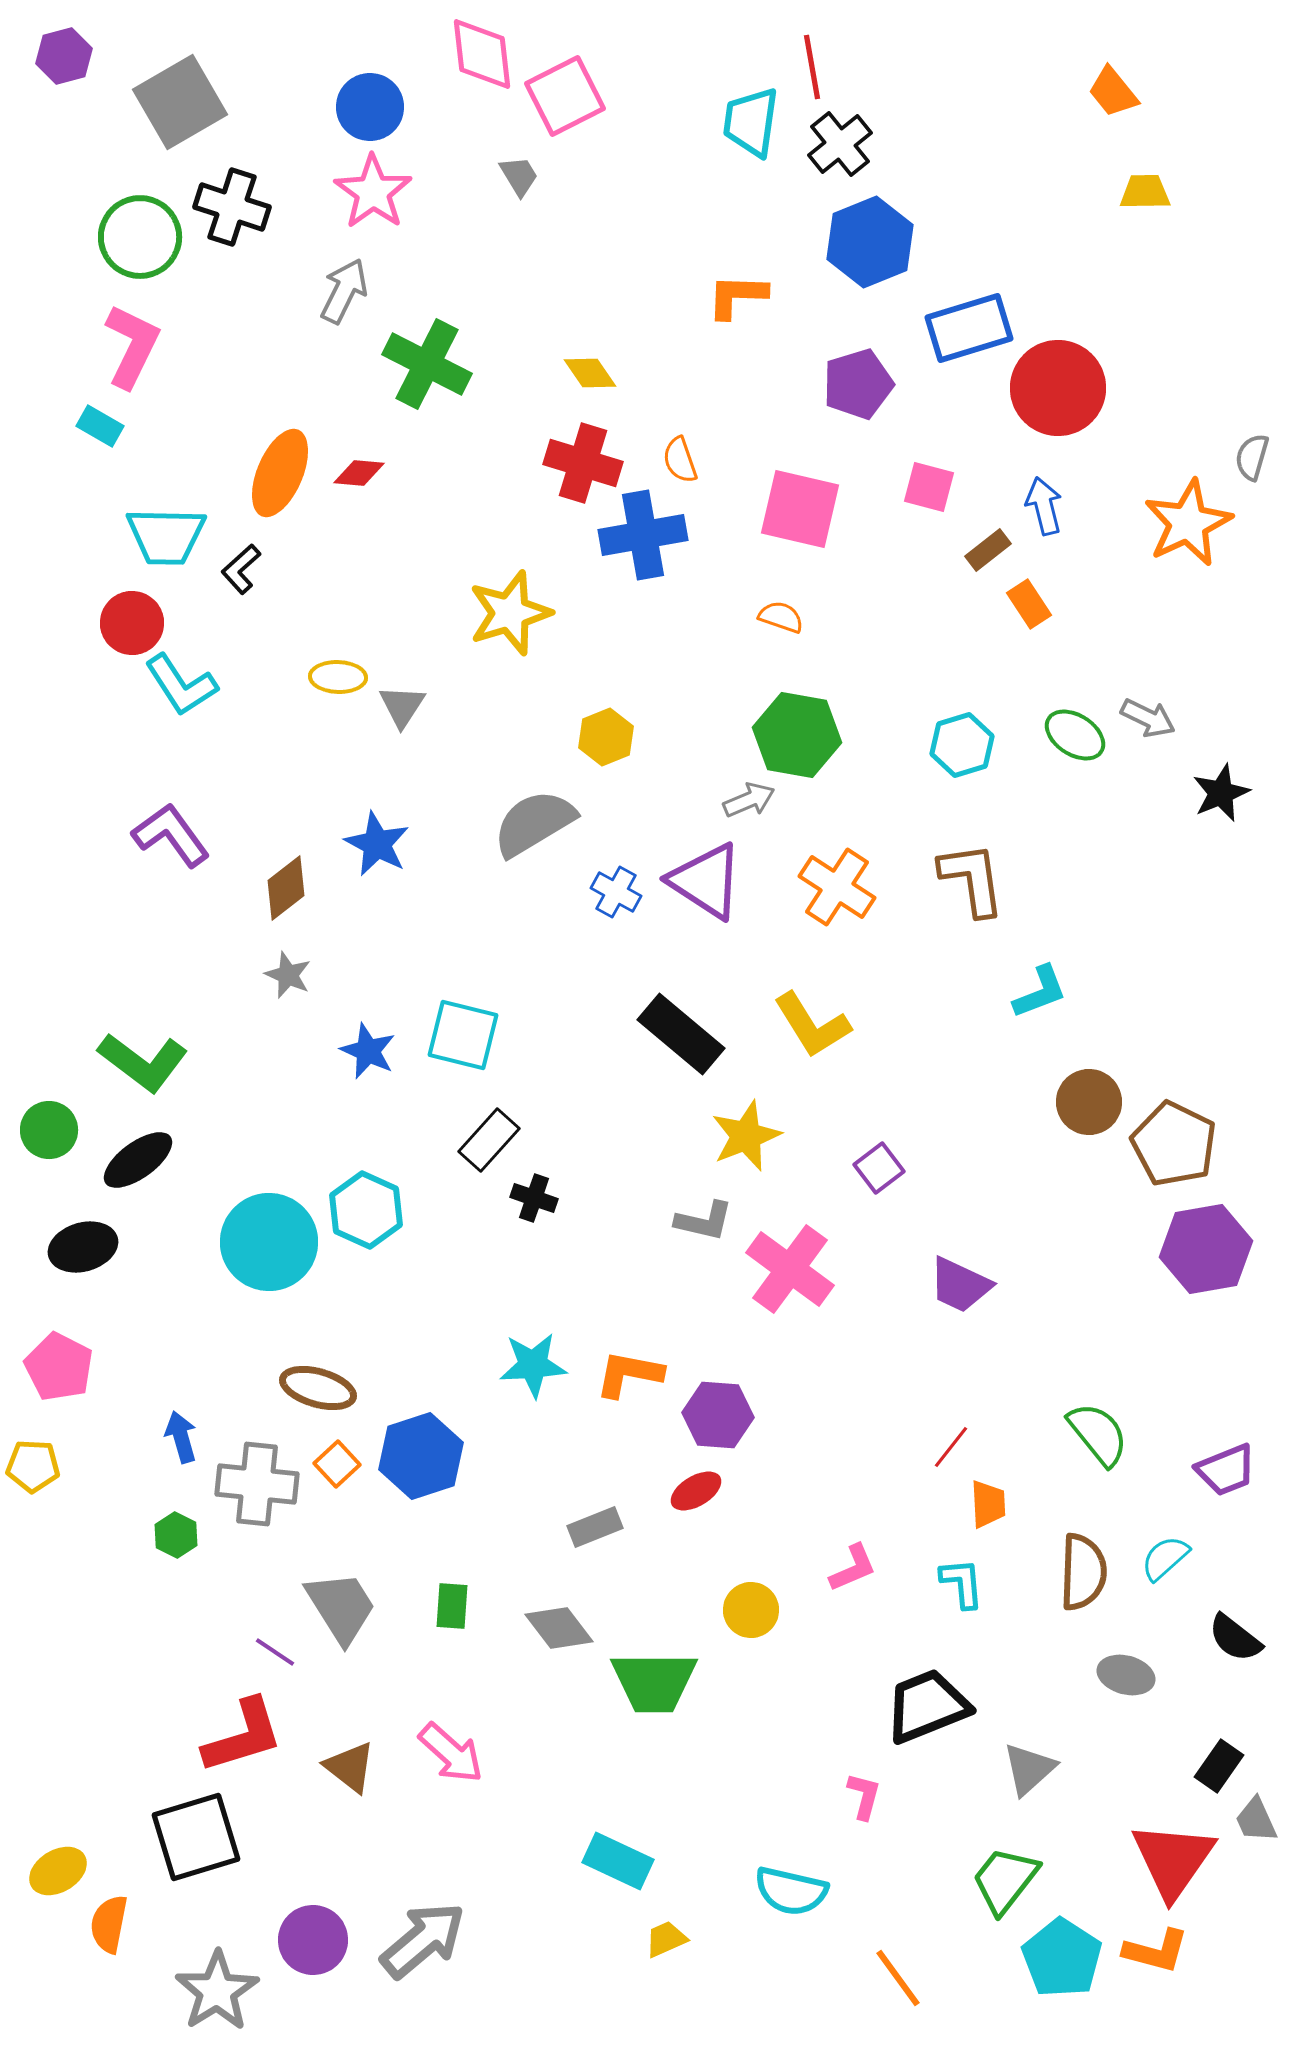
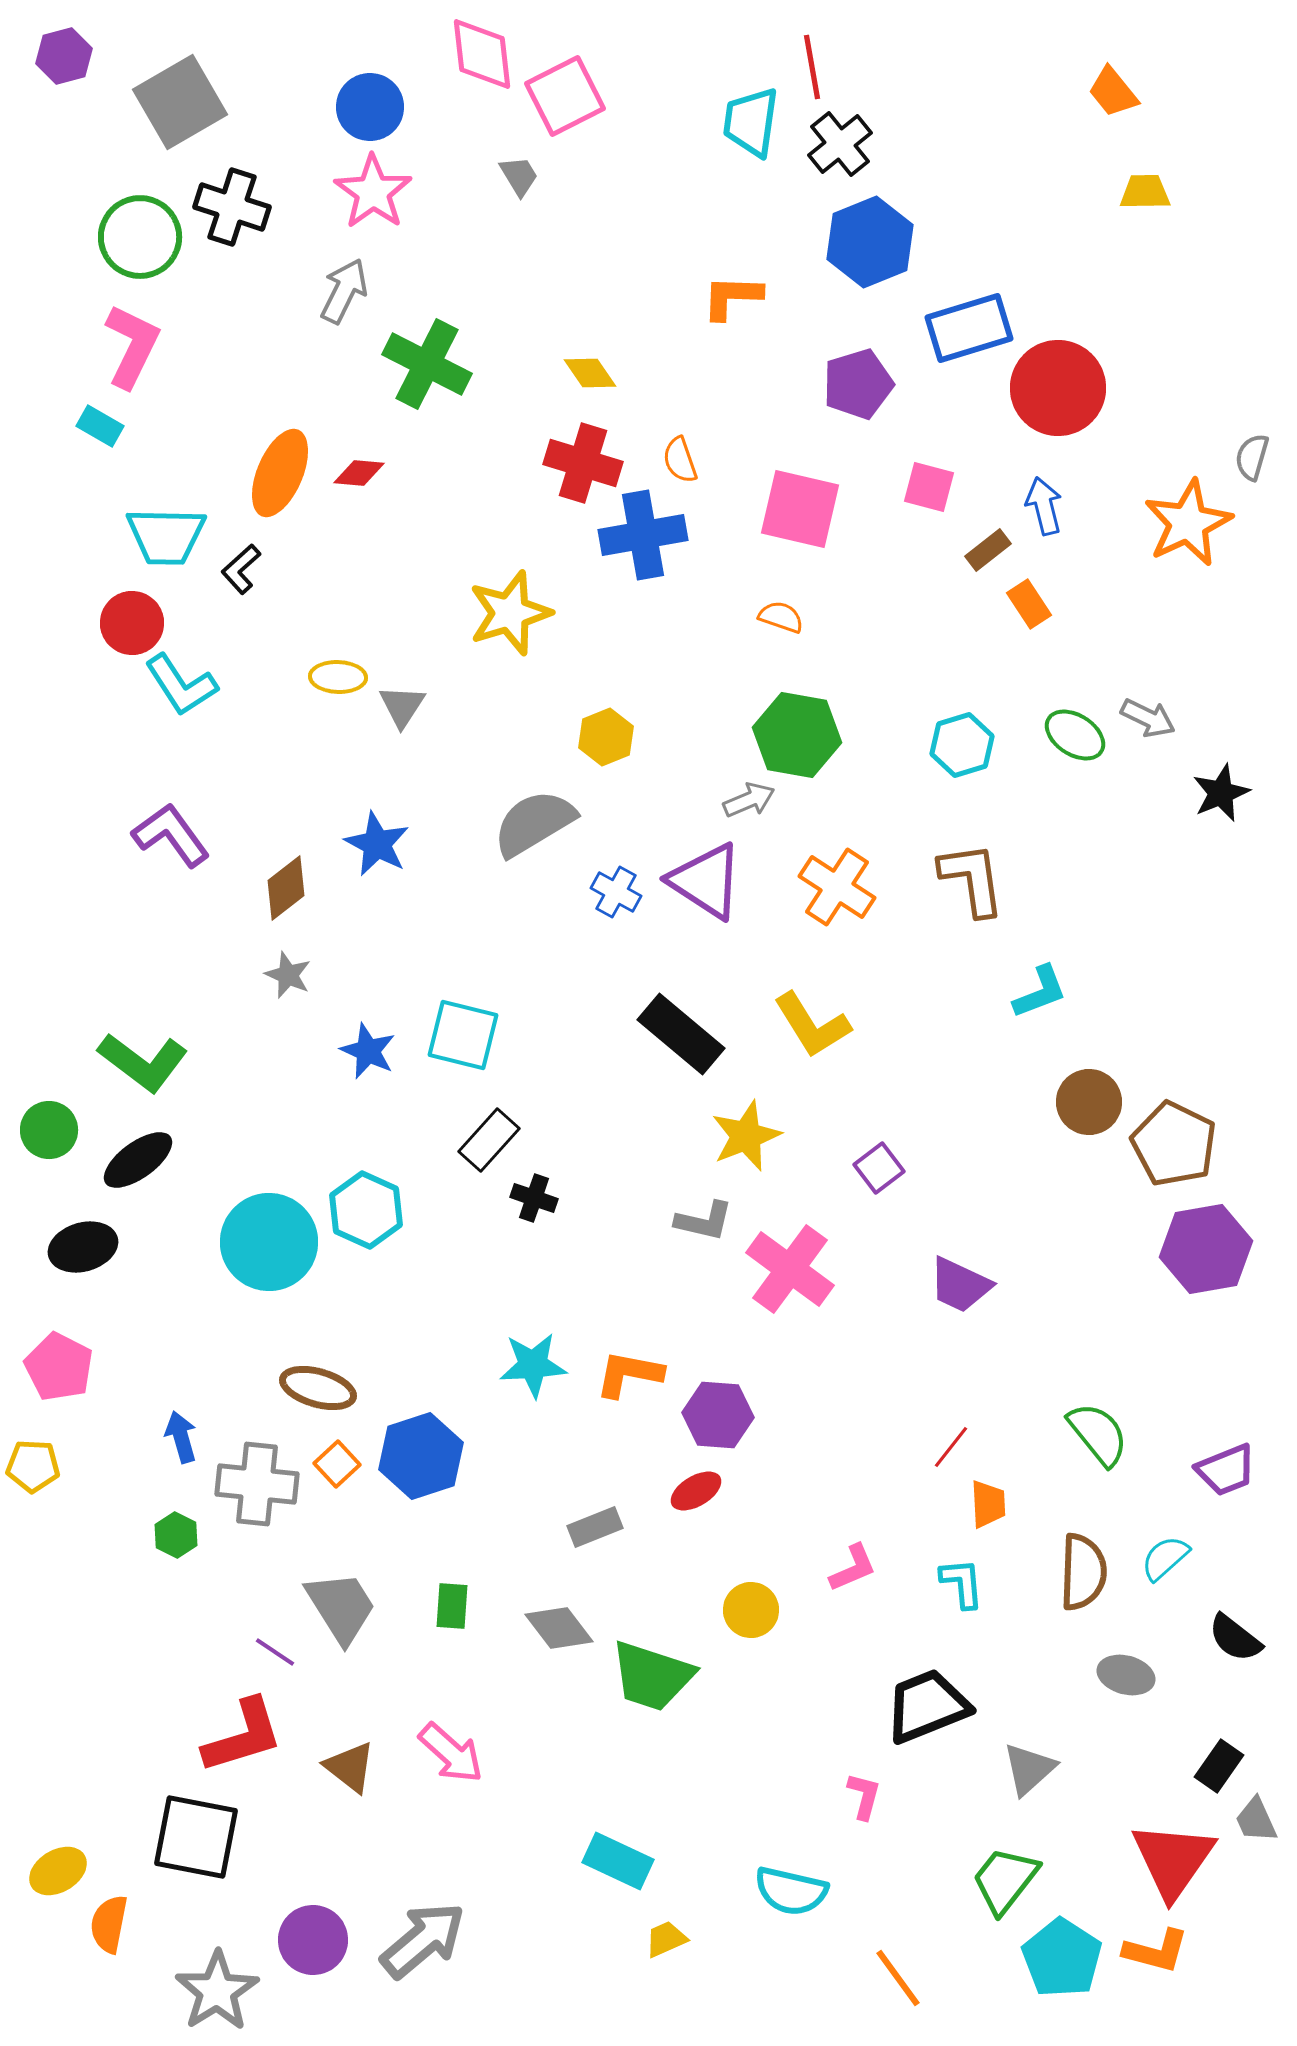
orange L-shape at (737, 296): moved 5 px left, 1 px down
green trapezoid at (654, 1682): moved 2 px left, 6 px up; rotated 18 degrees clockwise
black square at (196, 1837): rotated 28 degrees clockwise
